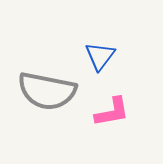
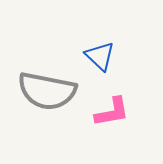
blue triangle: rotated 24 degrees counterclockwise
